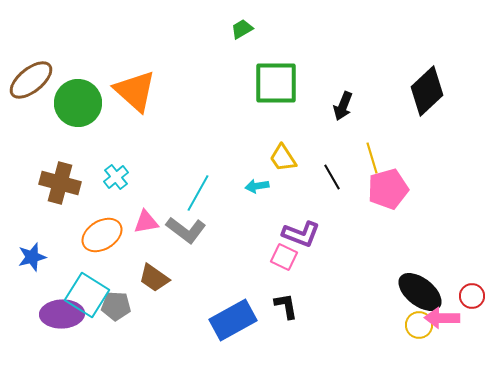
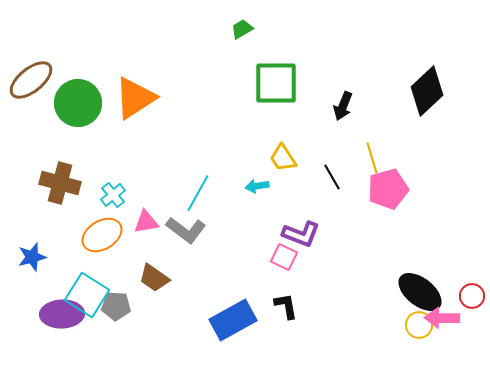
orange triangle: moved 7 px down; rotated 45 degrees clockwise
cyan cross: moved 3 px left, 18 px down
